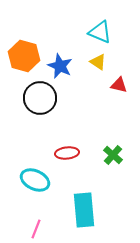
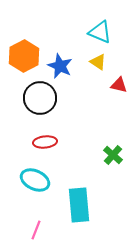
orange hexagon: rotated 16 degrees clockwise
red ellipse: moved 22 px left, 11 px up
cyan rectangle: moved 5 px left, 5 px up
pink line: moved 1 px down
